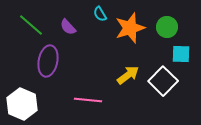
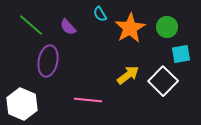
orange star: rotated 12 degrees counterclockwise
cyan square: rotated 12 degrees counterclockwise
